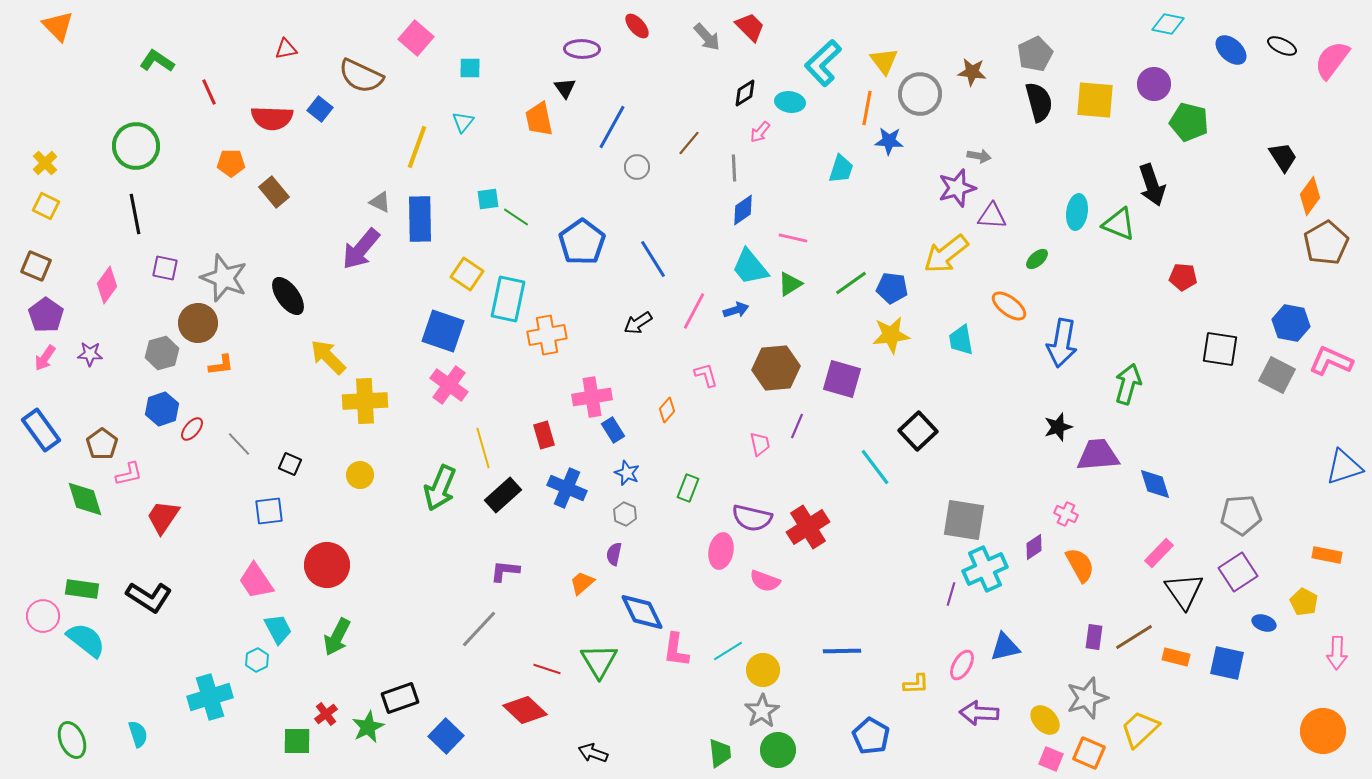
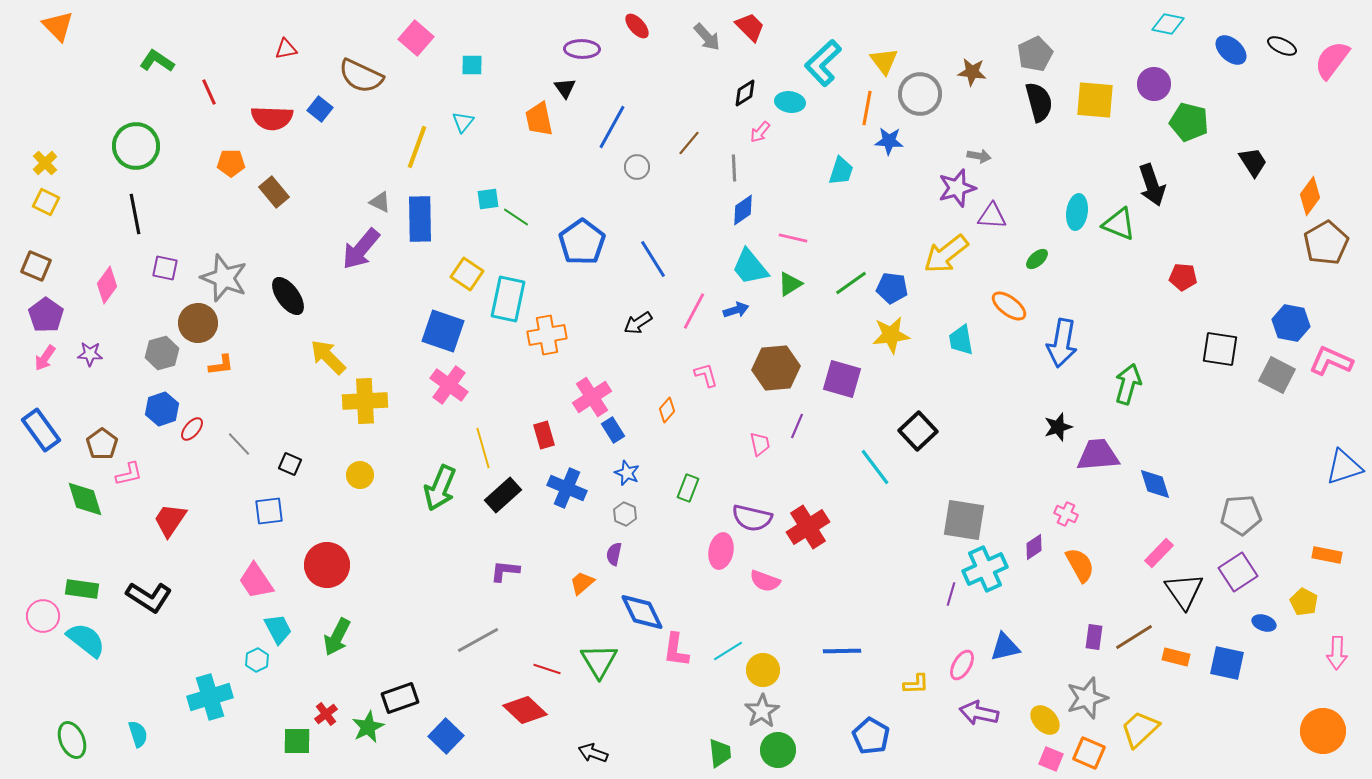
cyan square at (470, 68): moved 2 px right, 3 px up
black trapezoid at (1283, 157): moved 30 px left, 5 px down
cyan trapezoid at (841, 169): moved 2 px down
yellow square at (46, 206): moved 4 px up
pink cross at (592, 397): rotated 24 degrees counterclockwise
red trapezoid at (163, 517): moved 7 px right, 3 px down
gray line at (479, 629): moved 1 px left, 11 px down; rotated 18 degrees clockwise
purple arrow at (979, 713): rotated 9 degrees clockwise
